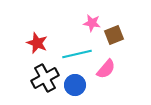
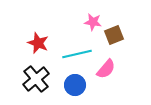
pink star: moved 1 px right, 1 px up
red star: moved 1 px right
black cross: moved 9 px left, 1 px down; rotated 12 degrees counterclockwise
